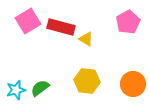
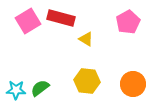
red rectangle: moved 9 px up
cyan star: rotated 18 degrees clockwise
